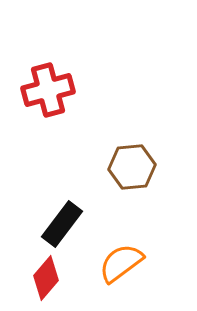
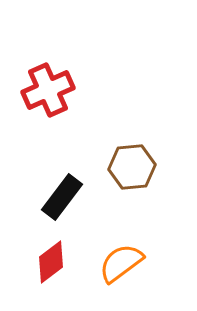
red cross: rotated 9 degrees counterclockwise
black rectangle: moved 27 px up
red diamond: moved 5 px right, 16 px up; rotated 12 degrees clockwise
